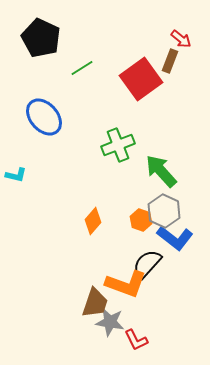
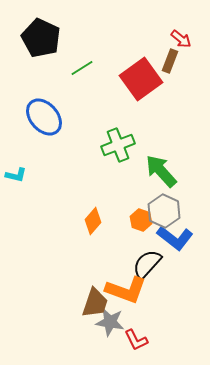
orange L-shape: moved 6 px down
